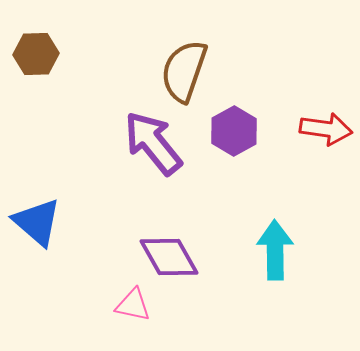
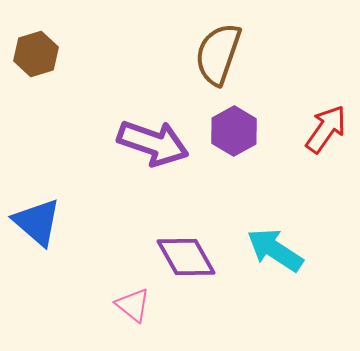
brown hexagon: rotated 15 degrees counterclockwise
brown semicircle: moved 34 px right, 17 px up
red arrow: rotated 63 degrees counterclockwise
purple arrow: rotated 148 degrees clockwise
cyan arrow: rotated 56 degrees counterclockwise
purple diamond: moved 17 px right
pink triangle: rotated 27 degrees clockwise
